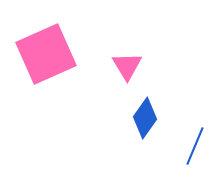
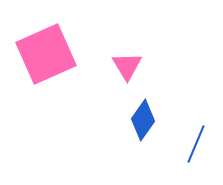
blue diamond: moved 2 px left, 2 px down
blue line: moved 1 px right, 2 px up
